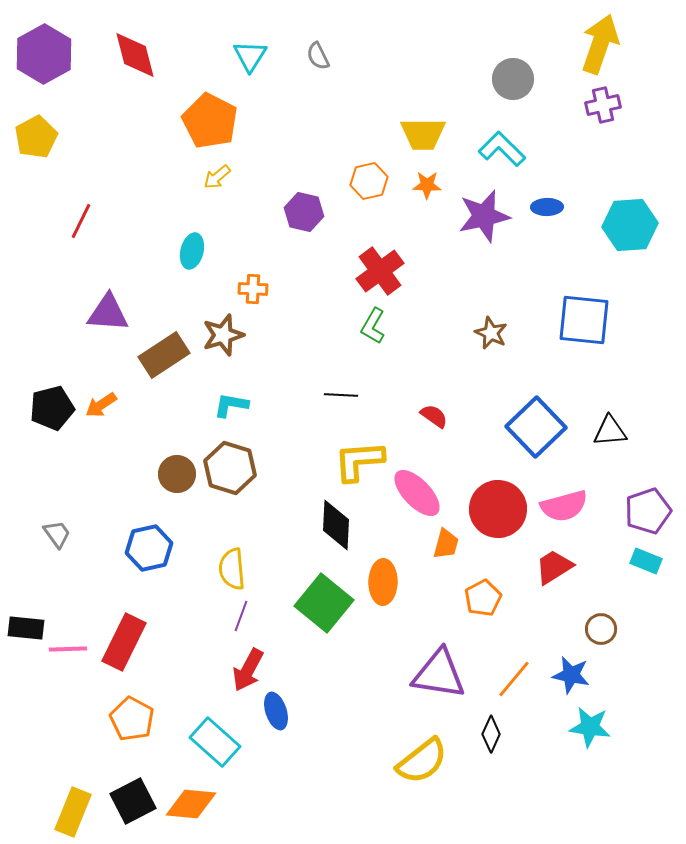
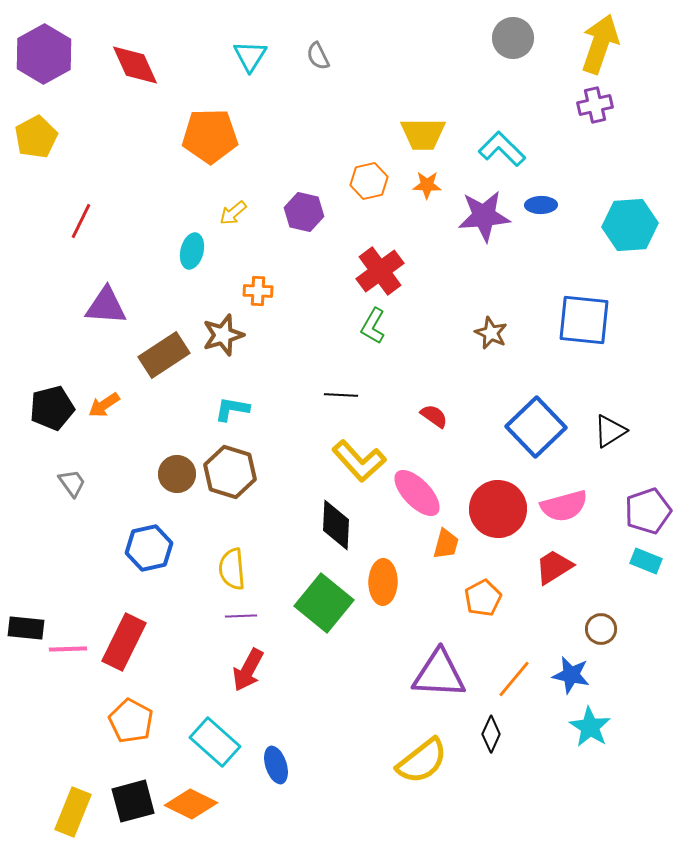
red diamond at (135, 55): moved 10 px down; rotated 10 degrees counterclockwise
gray circle at (513, 79): moved 41 px up
purple cross at (603, 105): moved 8 px left
orange pentagon at (210, 121): moved 15 px down; rotated 28 degrees counterclockwise
yellow arrow at (217, 177): moved 16 px right, 36 px down
blue ellipse at (547, 207): moved 6 px left, 2 px up
purple star at (484, 216): rotated 8 degrees clockwise
orange cross at (253, 289): moved 5 px right, 2 px down
purple triangle at (108, 313): moved 2 px left, 7 px up
orange arrow at (101, 405): moved 3 px right
cyan L-shape at (231, 405): moved 1 px right, 4 px down
black triangle at (610, 431): rotated 27 degrees counterclockwise
yellow L-shape at (359, 461): rotated 128 degrees counterclockwise
brown hexagon at (230, 468): moved 4 px down
gray trapezoid at (57, 534): moved 15 px right, 51 px up
purple line at (241, 616): rotated 68 degrees clockwise
purple triangle at (439, 674): rotated 6 degrees counterclockwise
blue ellipse at (276, 711): moved 54 px down
orange pentagon at (132, 719): moved 1 px left, 2 px down
cyan star at (590, 727): rotated 24 degrees clockwise
black square at (133, 801): rotated 12 degrees clockwise
orange diamond at (191, 804): rotated 21 degrees clockwise
